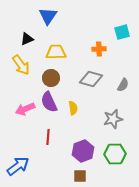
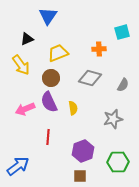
yellow trapezoid: moved 2 px right, 1 px down; rotated 20 degrees counterclockwise
gray diamond: moved 1 px left, 1 px up
green hexagon: moved 3 px right, 8 px down
